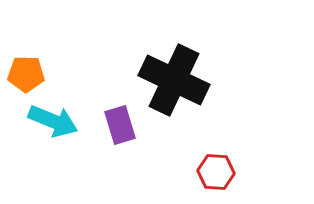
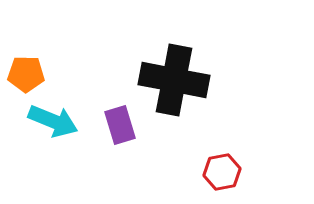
black cross: rotated 14 degrees counterclockwise
red hexagon: moved 6 px right; rotated 15 degrees counterclockwise
